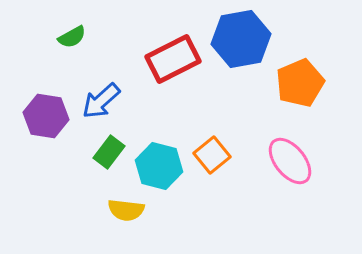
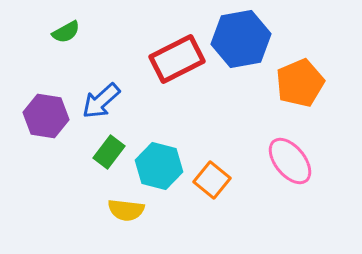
green semicircle: moved 6 px left, 5 px up
red rectangle: moved 4 px right
orange square: moved 25 px down; rotated 12 degrees counterclockwise
